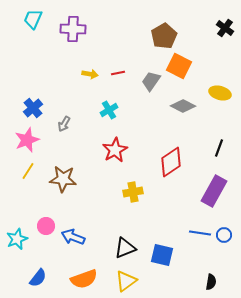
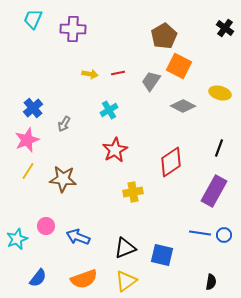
blue arrow: moved 5 px right
